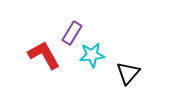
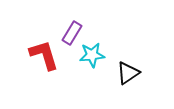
red L-shape: rotated 12 degrees clockwise
black triangle: rotated 15 degrees clockwise
